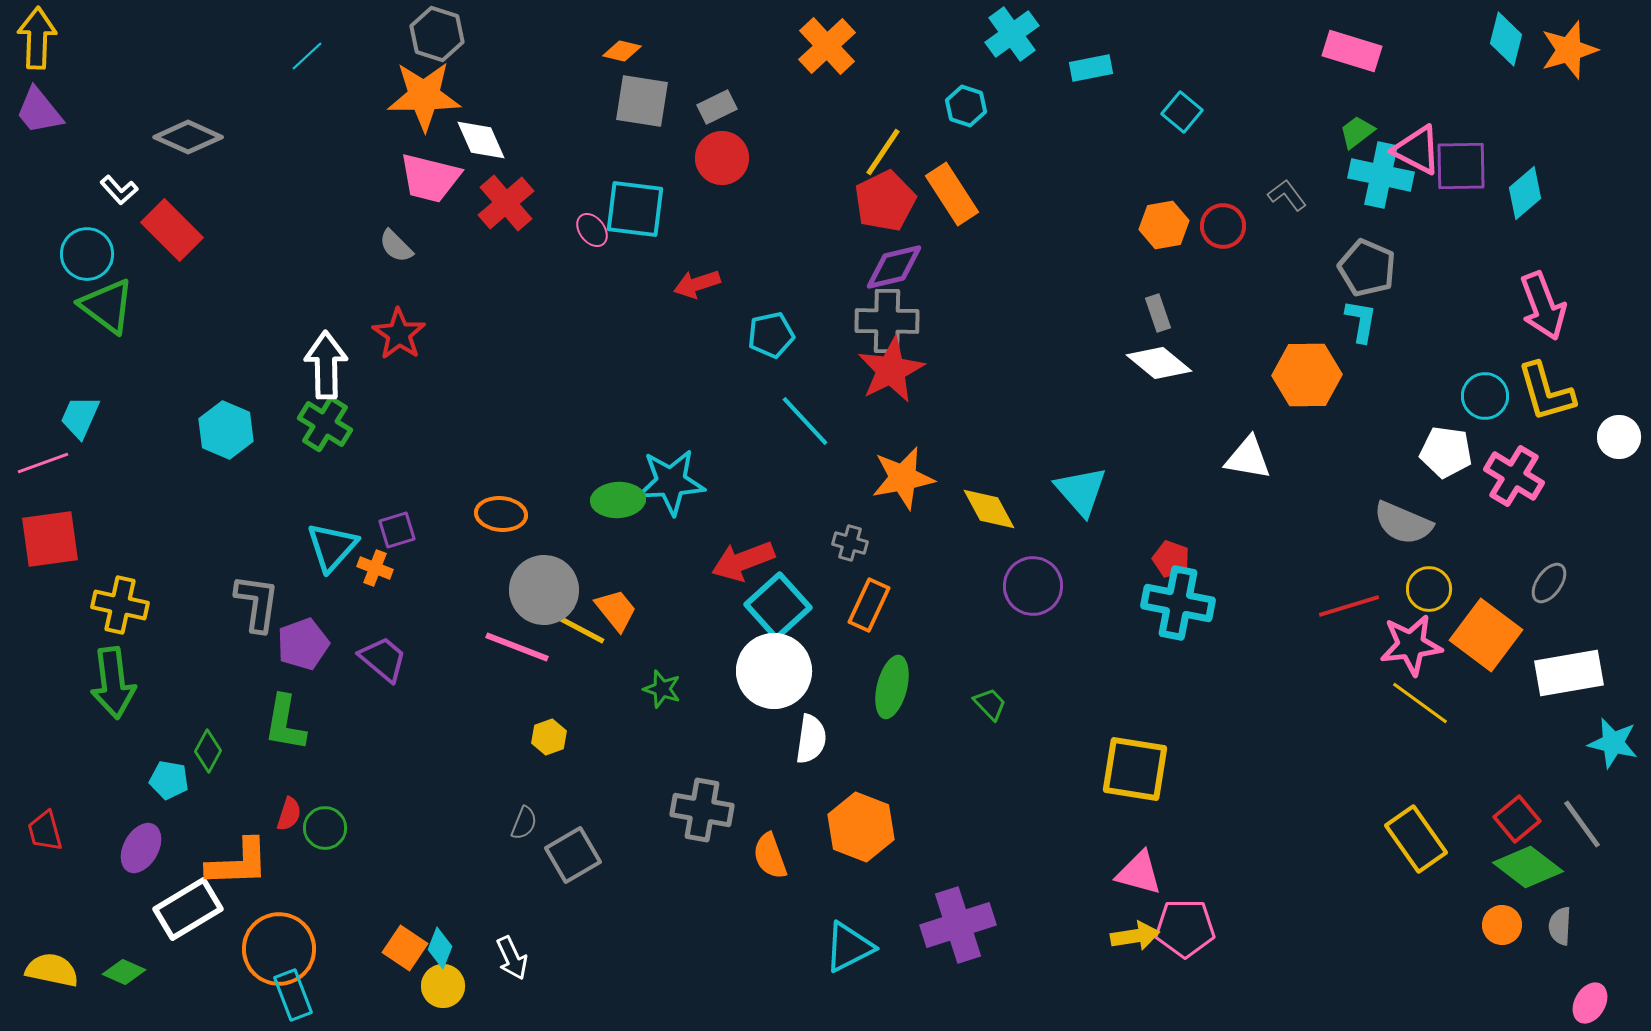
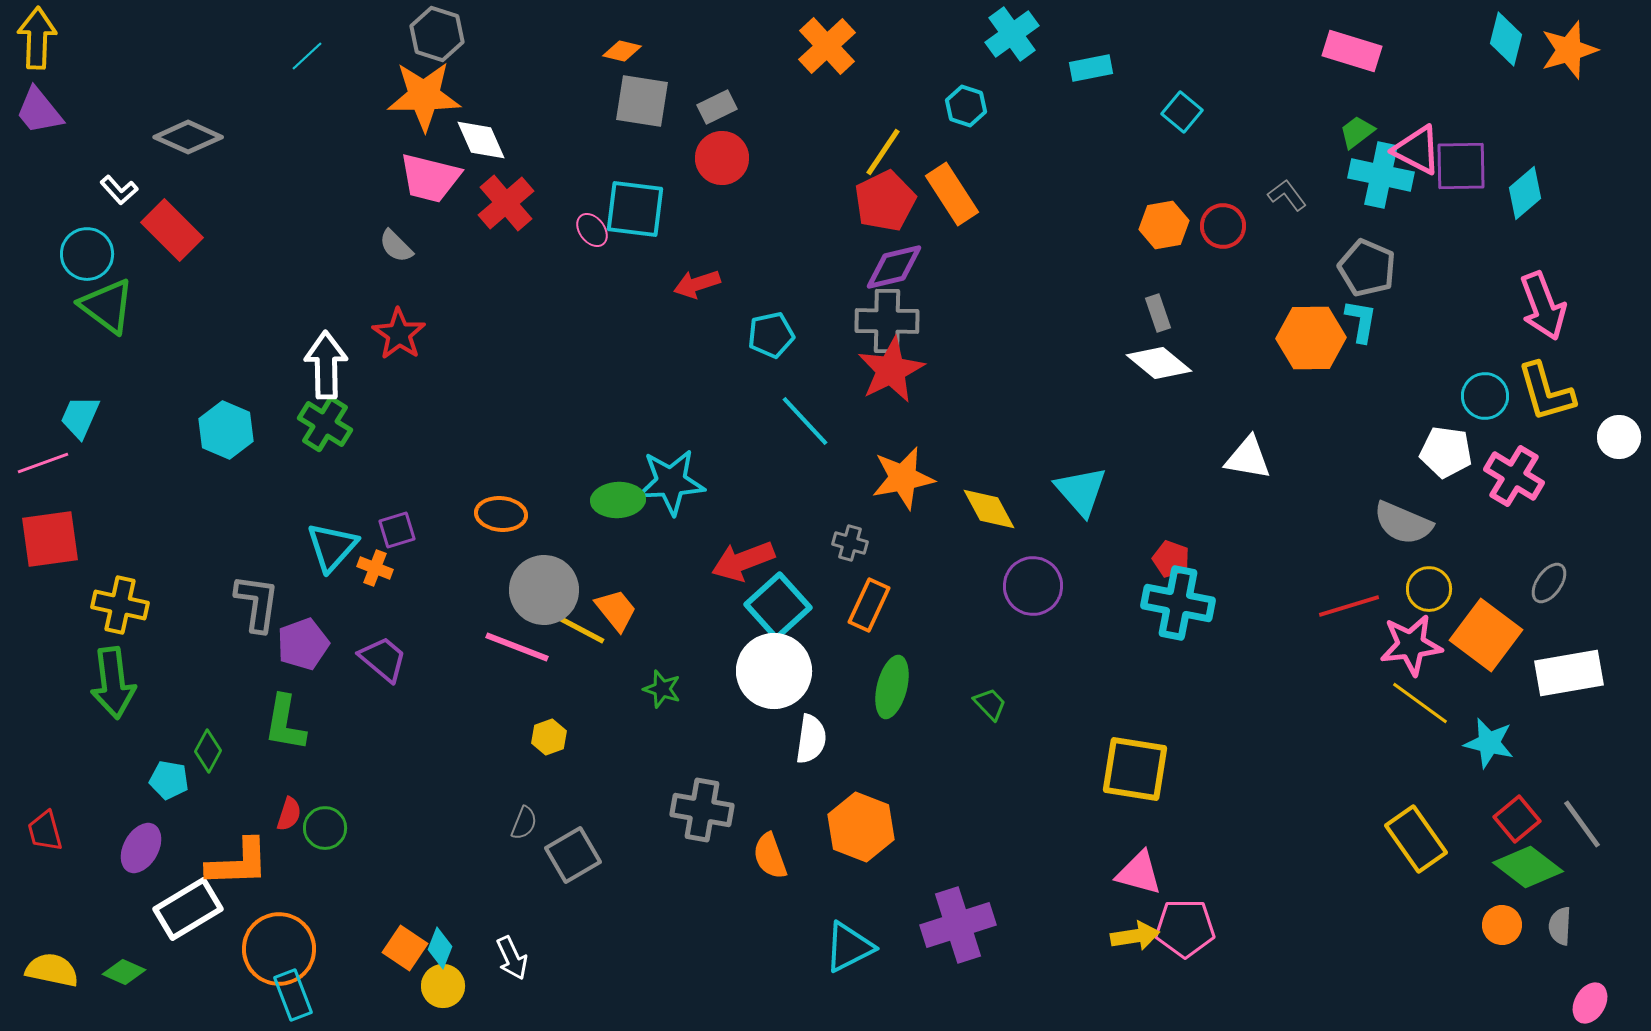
orange hexagon at (1307, 375): moved 4 px right, 37 px up
cyan star at (1613, 743): moved 124 px left
